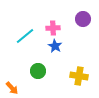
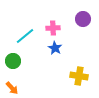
blue star: moved 2 px down
green circle: moved 25 px left, 10 px up
